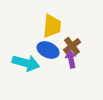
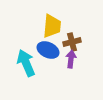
brown cross: moved 4 px up; rotated 24 degrees clockwise
purple arrow: rotated 18 degrees clockwise
cyan arrow: rotated 128 degrees counterclockwise
